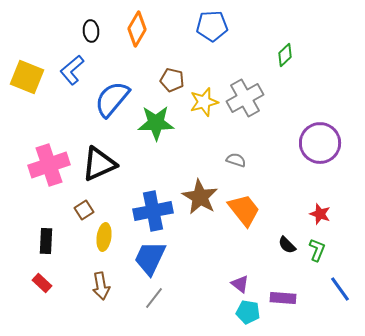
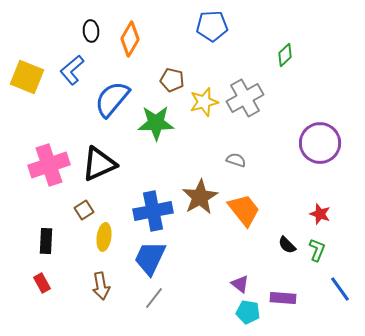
orange diamond: moved 7 px left, 10 px down
brown star: rotated 12 degrees clockwise
red rectangle: rotated 18 degrees clockwise
